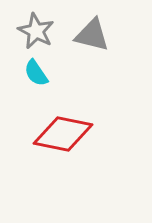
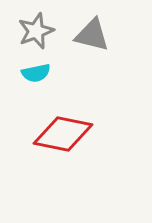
gray star: rotated 24 degrees clockwise
cyan semicircle: rotated 68 degrees counterclockwise
